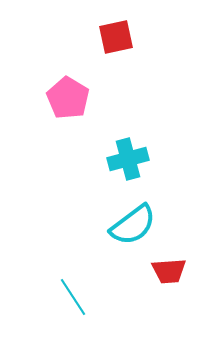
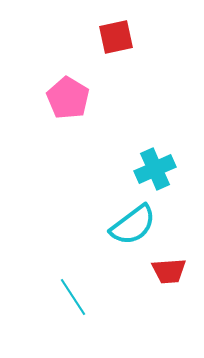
cyan cross: moved 27 px right, 10 px down; rotated 9 degrees counterclockwise
